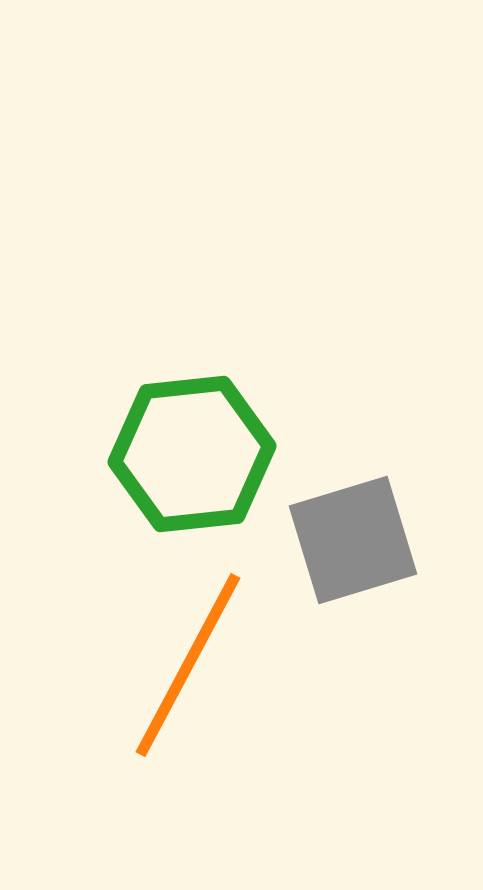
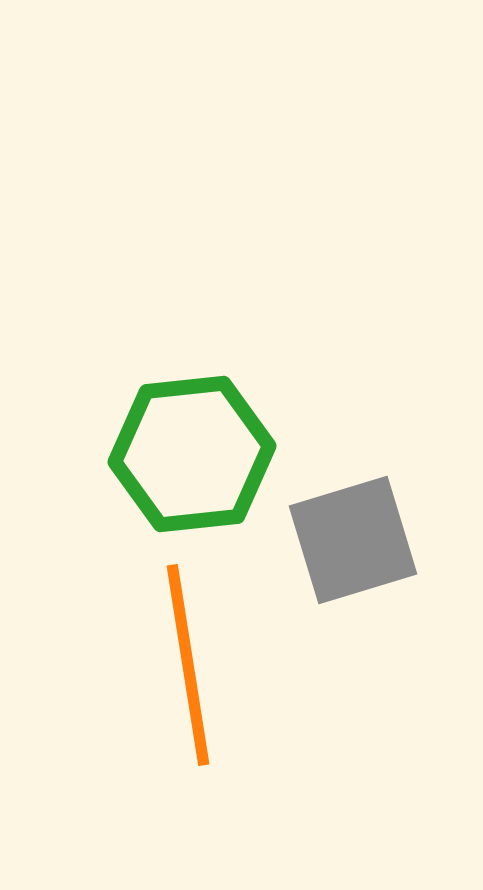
orange line: rotated 37 degrees counterclockwise
